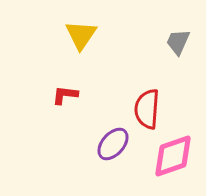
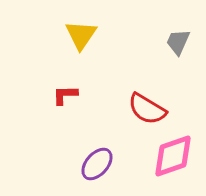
red L-shape: rotated 8 degrees counterclockwise
red semicircle: rotated 63 degrees counterclockwise
purple ellipse: moved 16 px left, 20 px down
